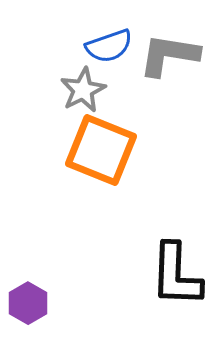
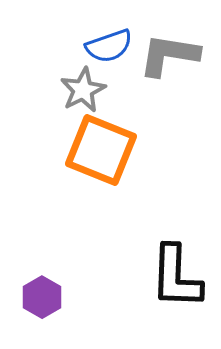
black L-shape: moved 2 px down
purple hexagon: moved 14 px right, 6 px up
